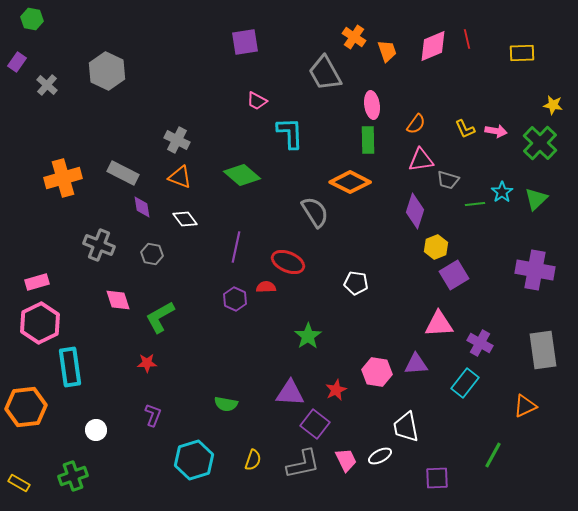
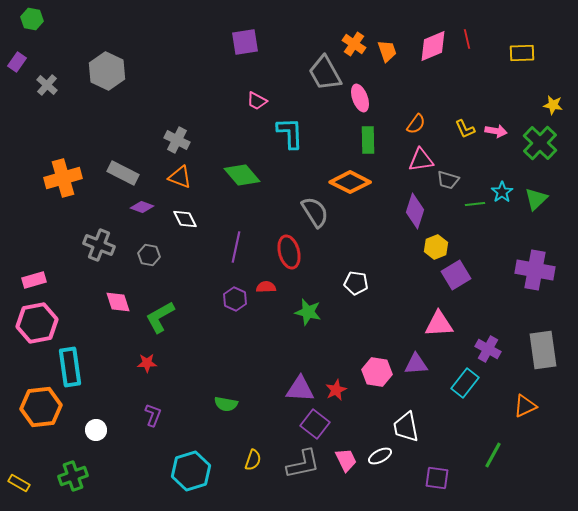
orange cross at (354, 37): moved 7 px down
pink ellipse at (372, 105): moved 12 px left, 7 px up; rotated 12 degrees counterclockwise
green diamond at (242, 175): rotated 9 degrees clockwise
purple diamond at (142, 207): rotated 60 degrees counterclockwise
white diamond at (185, 219): rotated 10 degrees clockwise
gray hexagon at (152, 254): moved 3 px left, 1 px down
red ellipse at (288, 262): moved 1 px right, 10 px up; rotated 52 degrees clockwise
purple square at (454, 275): moved 2 px right
pink rectangle at (37, 282): moved 3 px left, 2 px up
pink diamond at (118, 300): moved 2 px down
pink hexagon at (40, 323): moved 3 px left; rotated 15 degrees clockwise
green star at (308, 336): moved 24 px up; rotated 24 degrees counterclockwise
purple cross at (480, 343): moved 8 px right, 6 px down
purple triangle at (290, 393): moved 10 px right, 4 px up
orange hexagon at (26, 407): moved 15 px right
cyan hexagon at (194, 460): moved 3 px left, 11 px down
purple square at (437, 478): rotated 10 degrees clockwise
